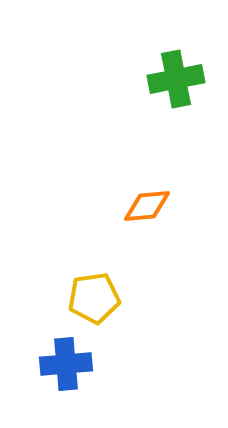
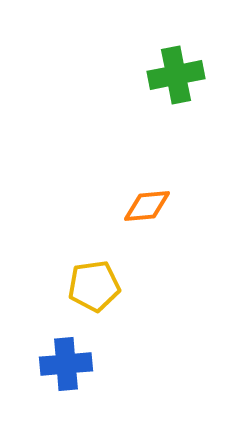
green cross: moved 4 px up
yellow pentagon: moved 12 px up
